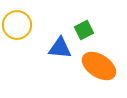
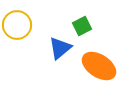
green square: moved 2 px left, 4 px up
blue triangle: rotated 45 degrees counterclockwise
